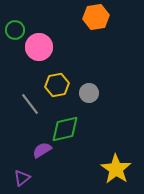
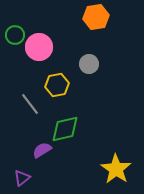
green circle: moved 5 px down
gray circle: moved 29 px up
